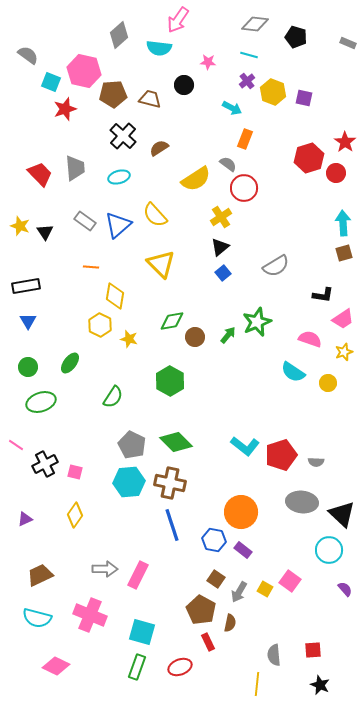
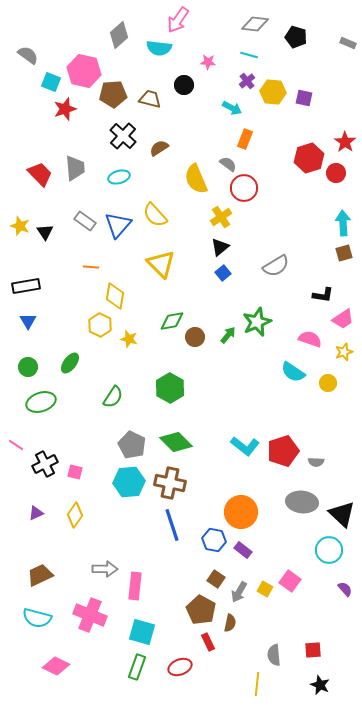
yellow hexagon at (273, 92): rotated 15 degrees counterclockwise
yellow semicircle at (196, 179): rotated 100 degrees clockwise
blue triangle at (118, 225): rotated 8 degrees counterclockwise
green hexagon at (170, 381): moved 7 px down
red pentagon at (281, 455): moved 2 px right, 4 px up
purple triangle at (25, 519): moved 11 px right, 6 px up
pink rectangle at (138, 575): moved 3 px left, 11 px down; rotated 20 degrees counterclockwise
